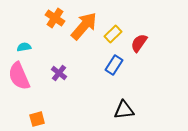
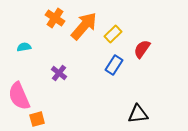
red semicircle: moved 3 px right, 6 px down
pink semicircle: moved 20 px down
black triangle: moved 14 px right, 4 px down
